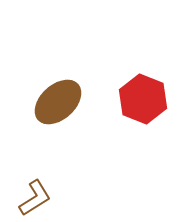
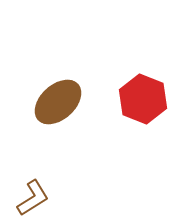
brown L-shape: moved 2 px left
